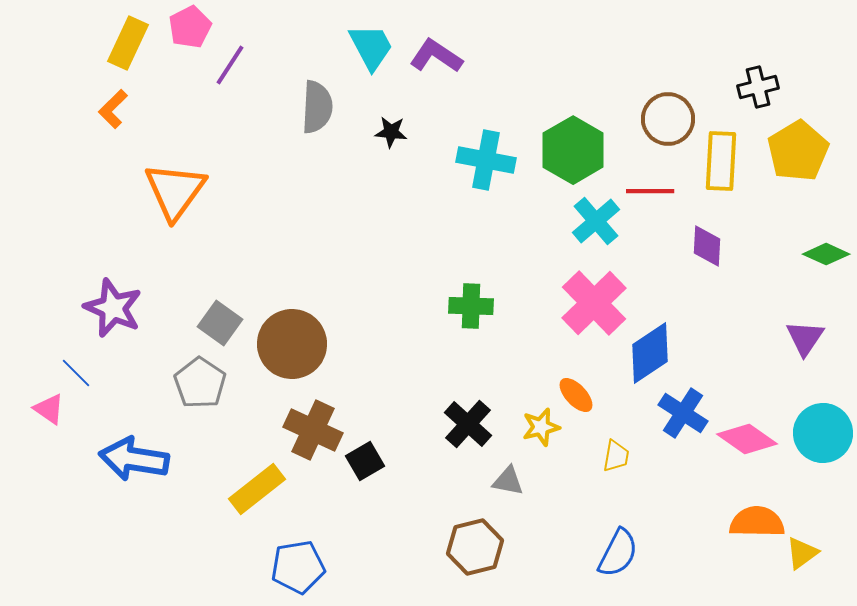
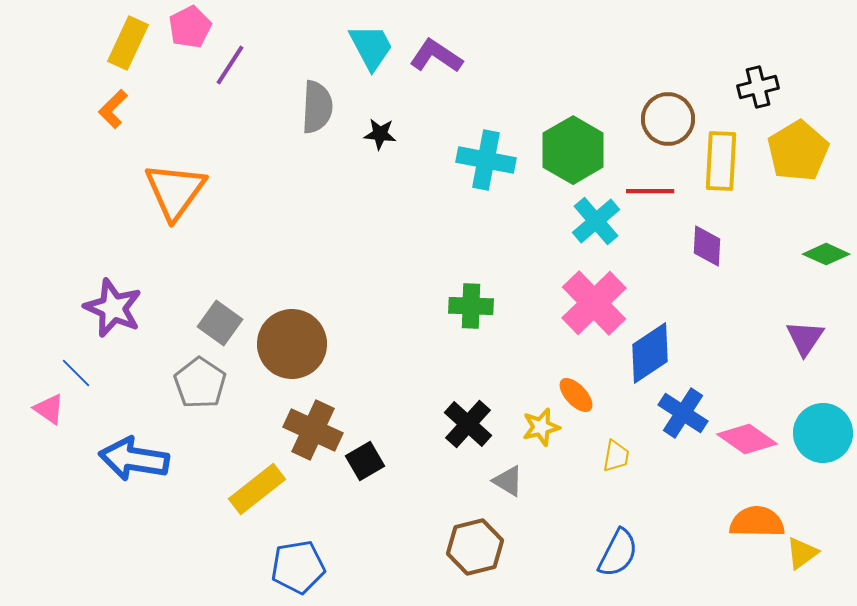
black star at (391, 132): moved 11 px left, 2 px down
gray triangle at (508, 481): rotated 20 degrees clockwise
